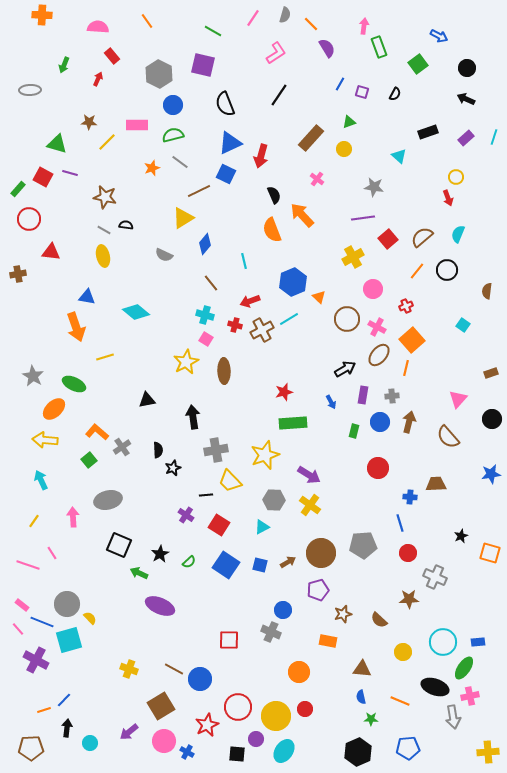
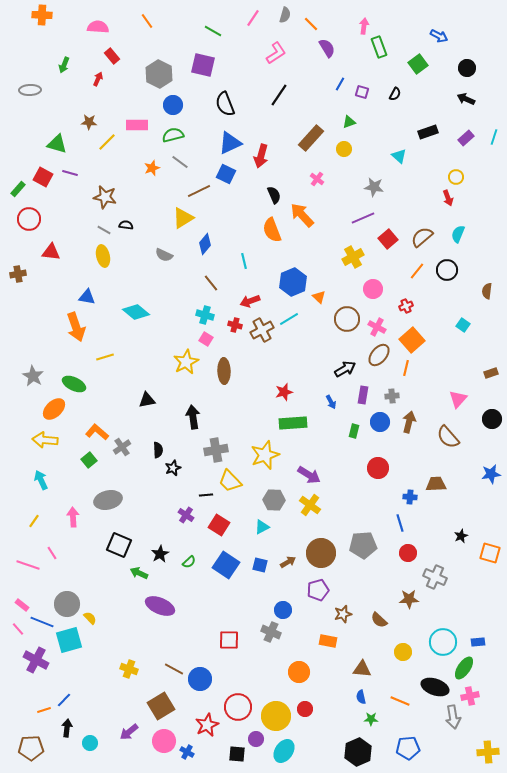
purple line at (363, 218): rotated 15 degrees counterclockwise
